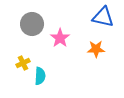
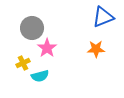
blue triangle: rotated 35 degrees counterclockwise
gray circle: moved 4 px down
pink star: moved 13 px left, 10 px down
cyan semicircle: rotated 72 degrees clockwise
